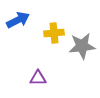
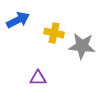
yellow cross: rotated 18 degrees clockwise
gray star: rotated 12 degrees clockwise
